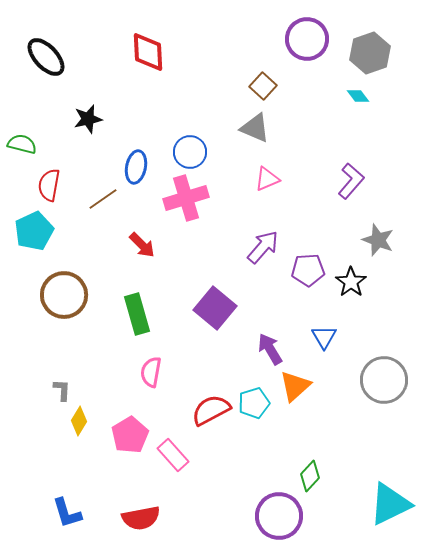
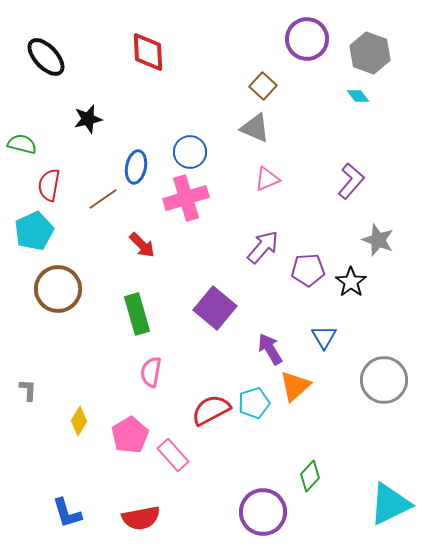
gray hexagon at (370, 53): rotated 21 degrees counterclockwise
brown circle at (64, 295): moved 6 px left, 6 px up
gray L-shape at (62, 390): moved 34 px left
purple circle at (279, 516): moved 16 px left, 4 px up
